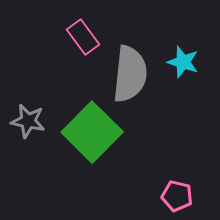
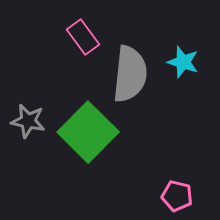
green square: moved 4 px left
